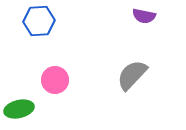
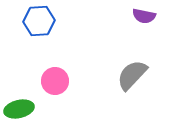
pink circle: moved 1 px down
